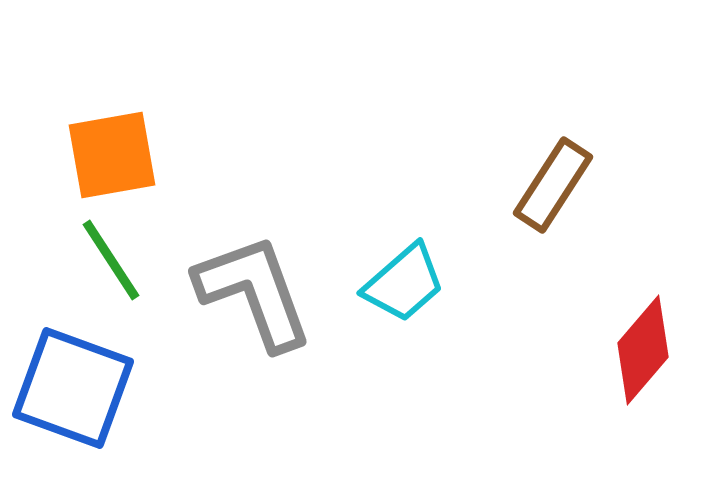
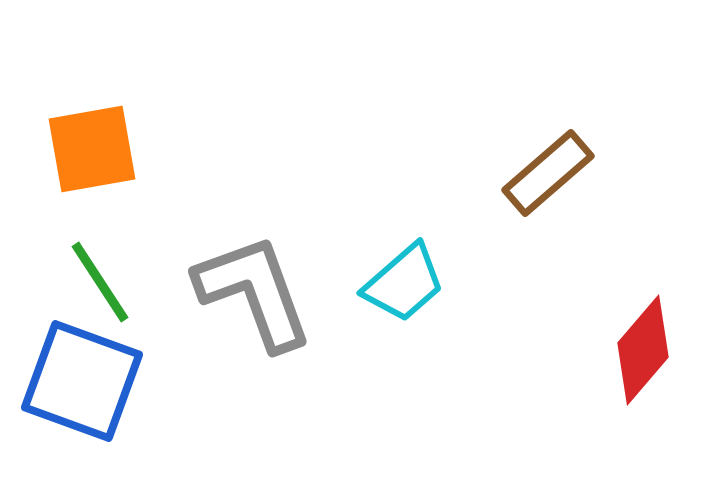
orange square: moved 20 px left, 6 px up
brown rectangle: moved 5 px left, 12 px up; rotated 16 degrees clockwise
green line: moved 11 px left, 22 px down
blue square: moved 9 px right, 7 px up
